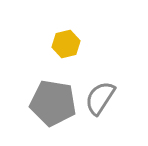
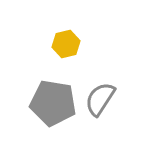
gray semicircle: moved 1 px down
